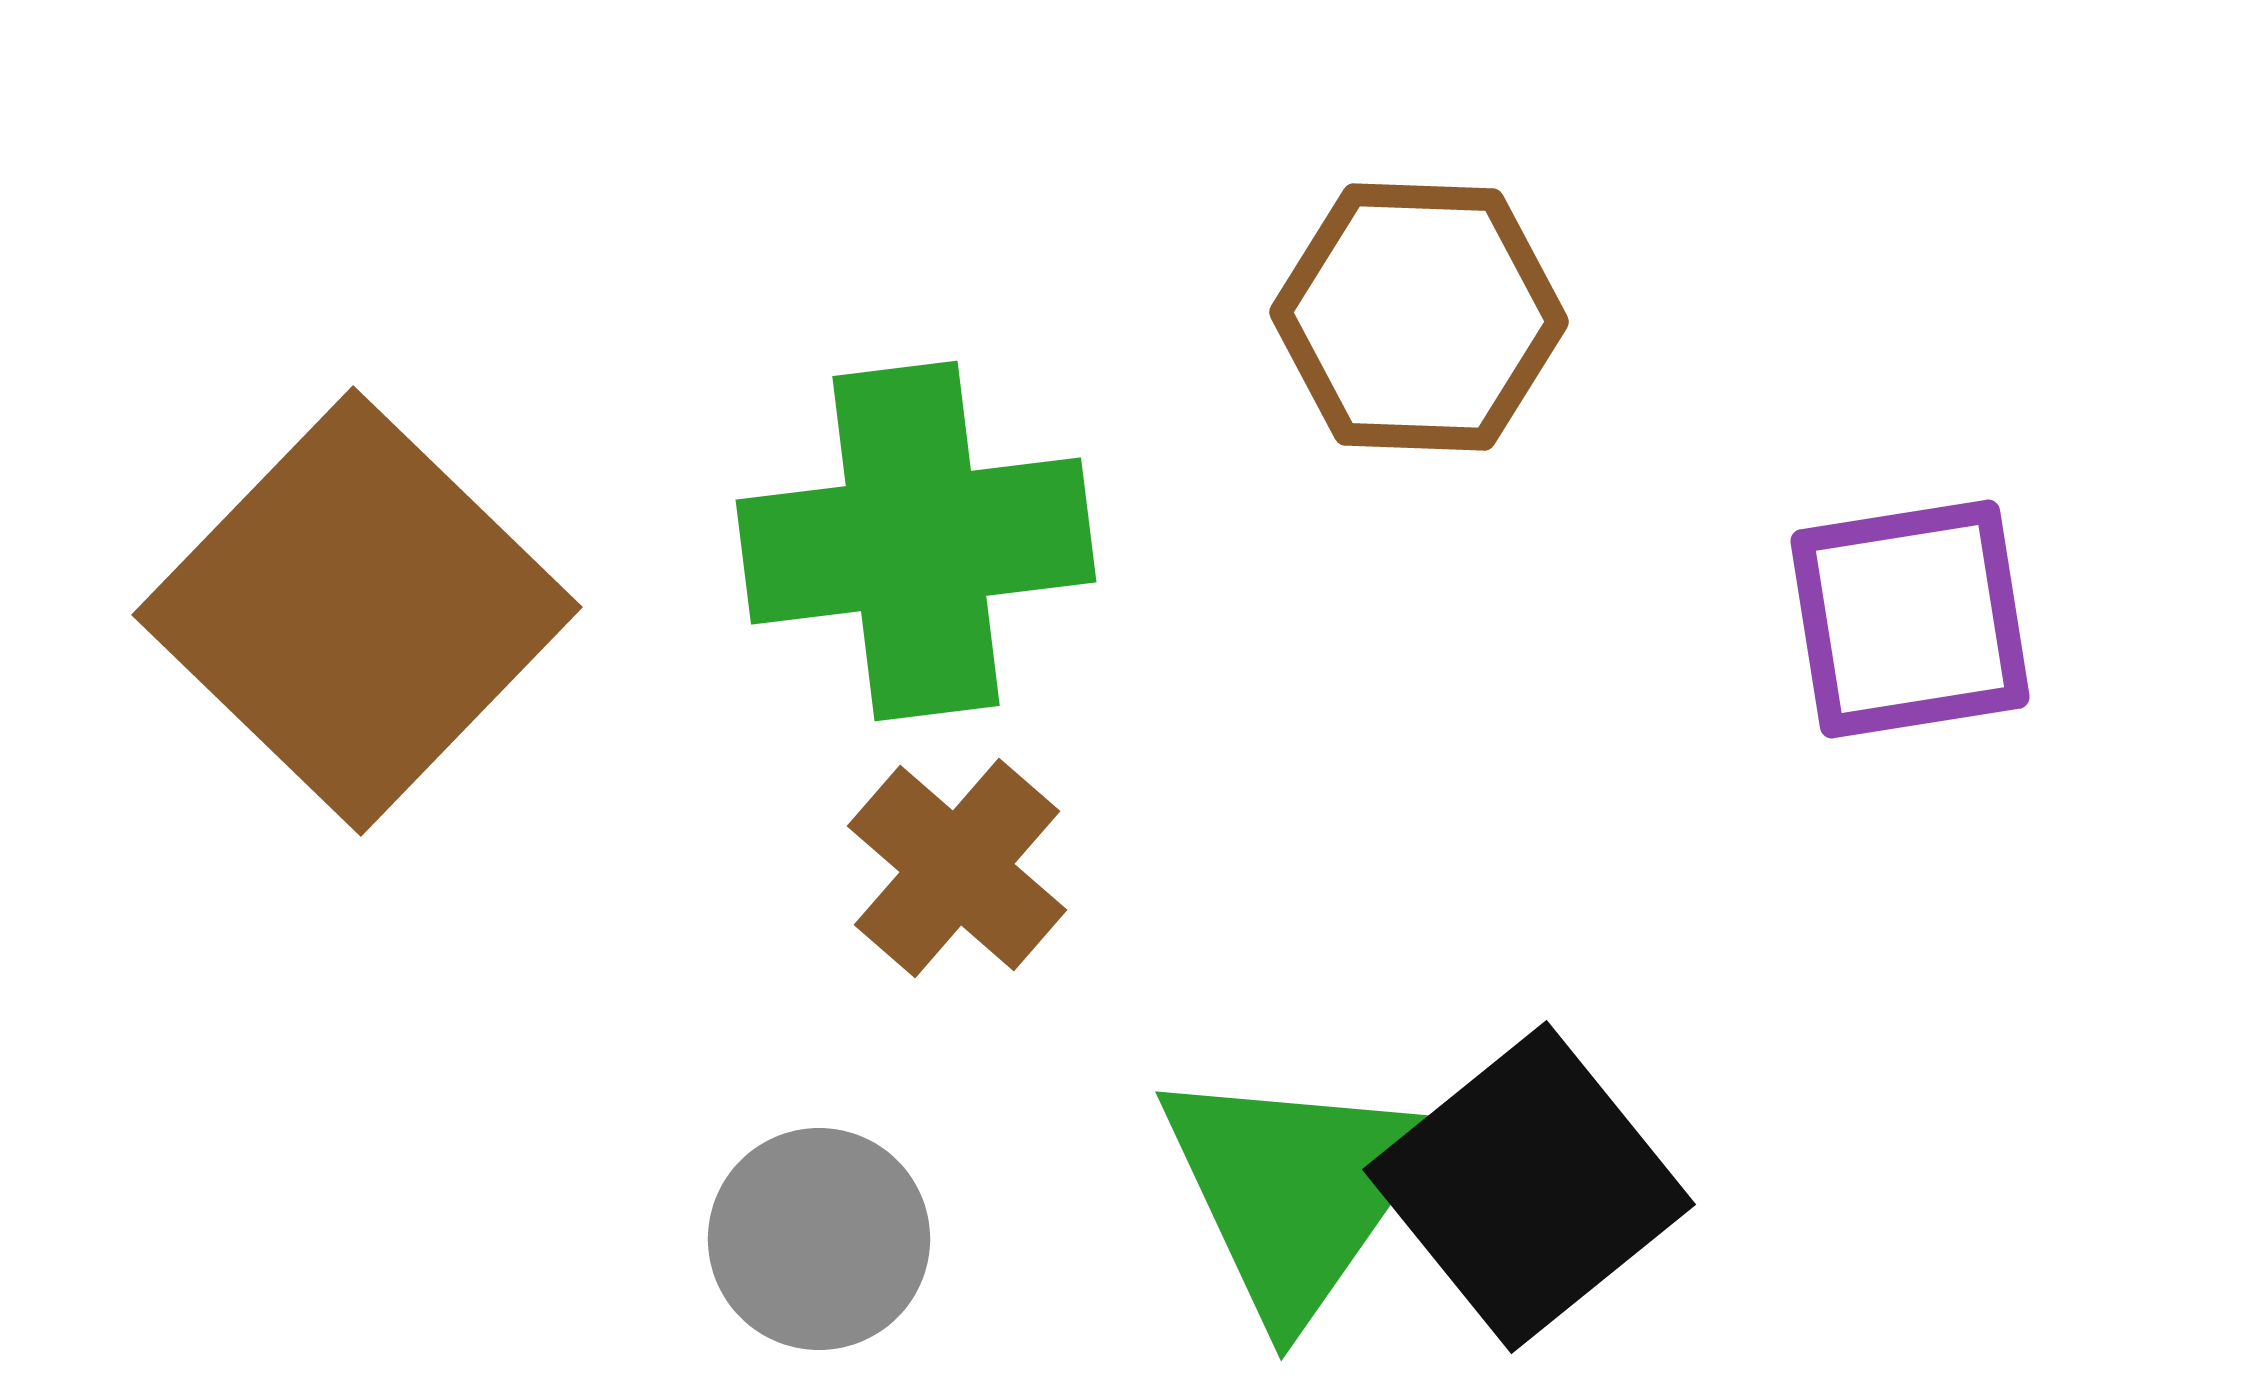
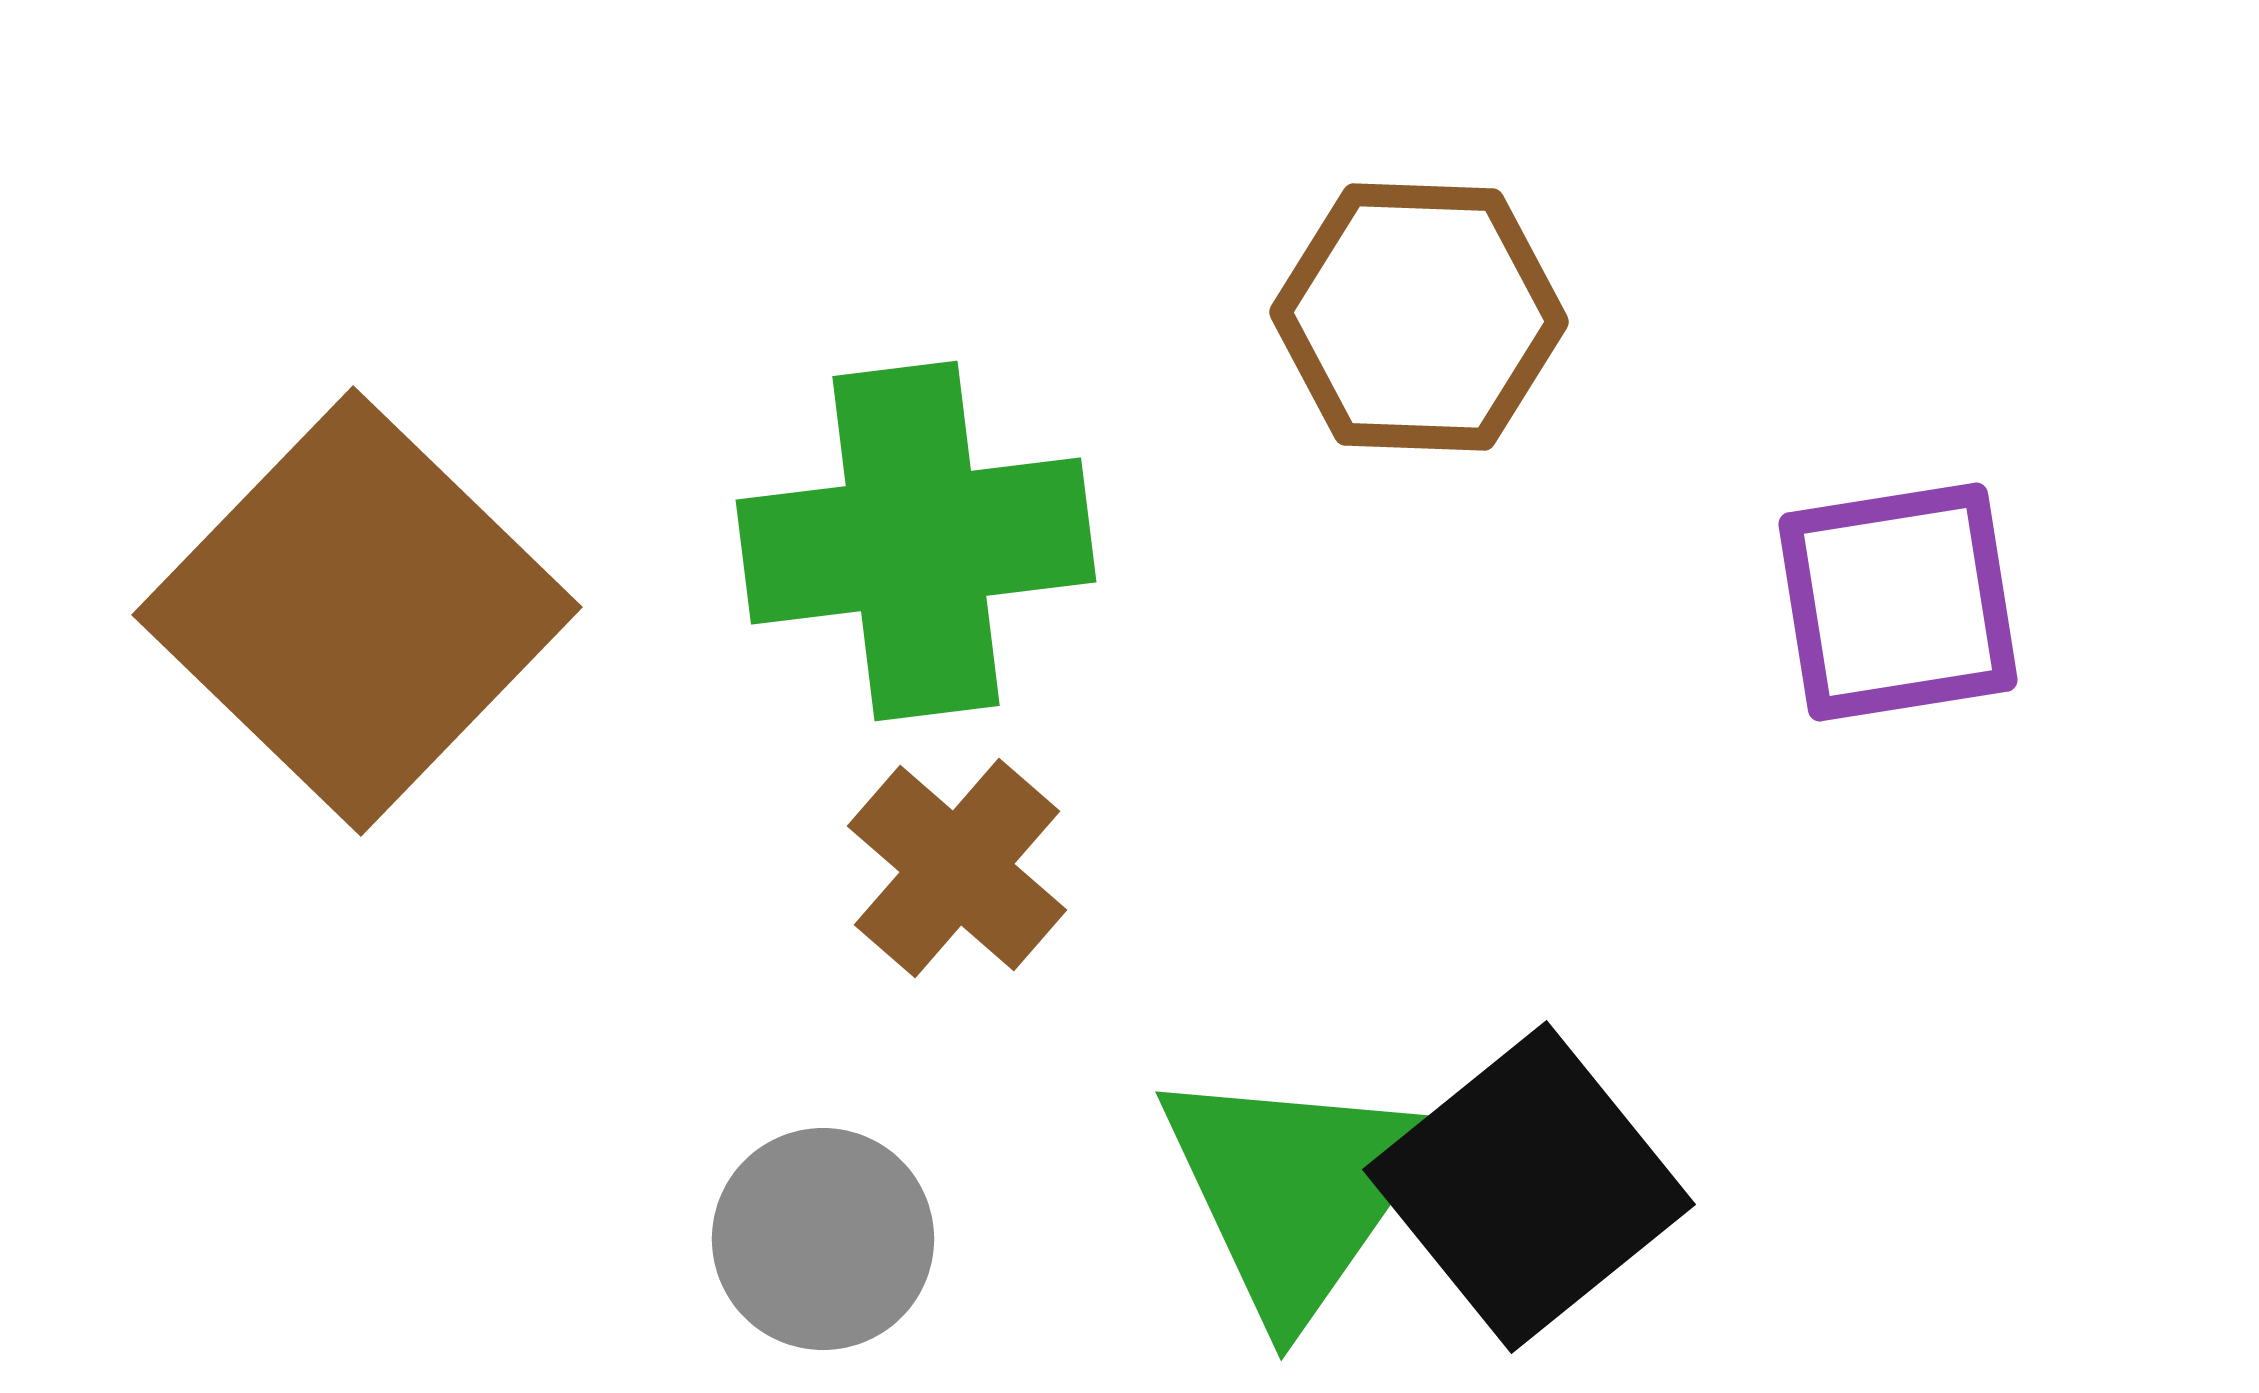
purple square: moved 12 px left, 17 px up
gray circle: moved 4 px right
